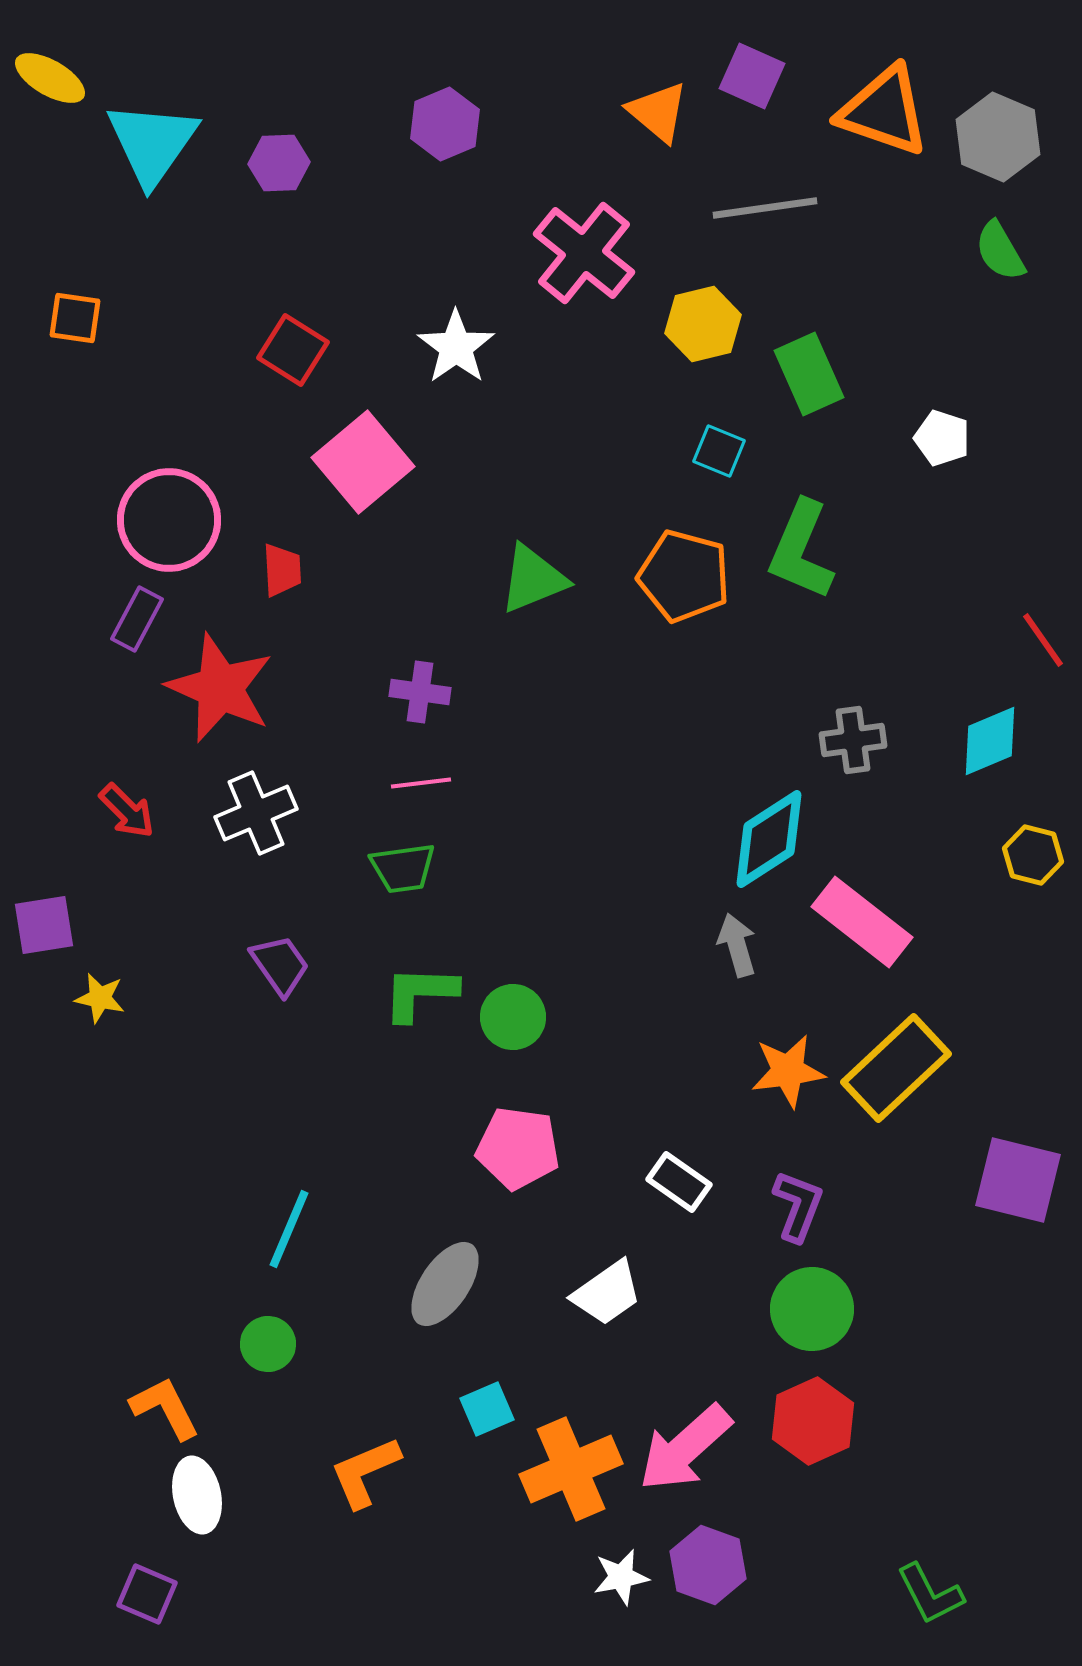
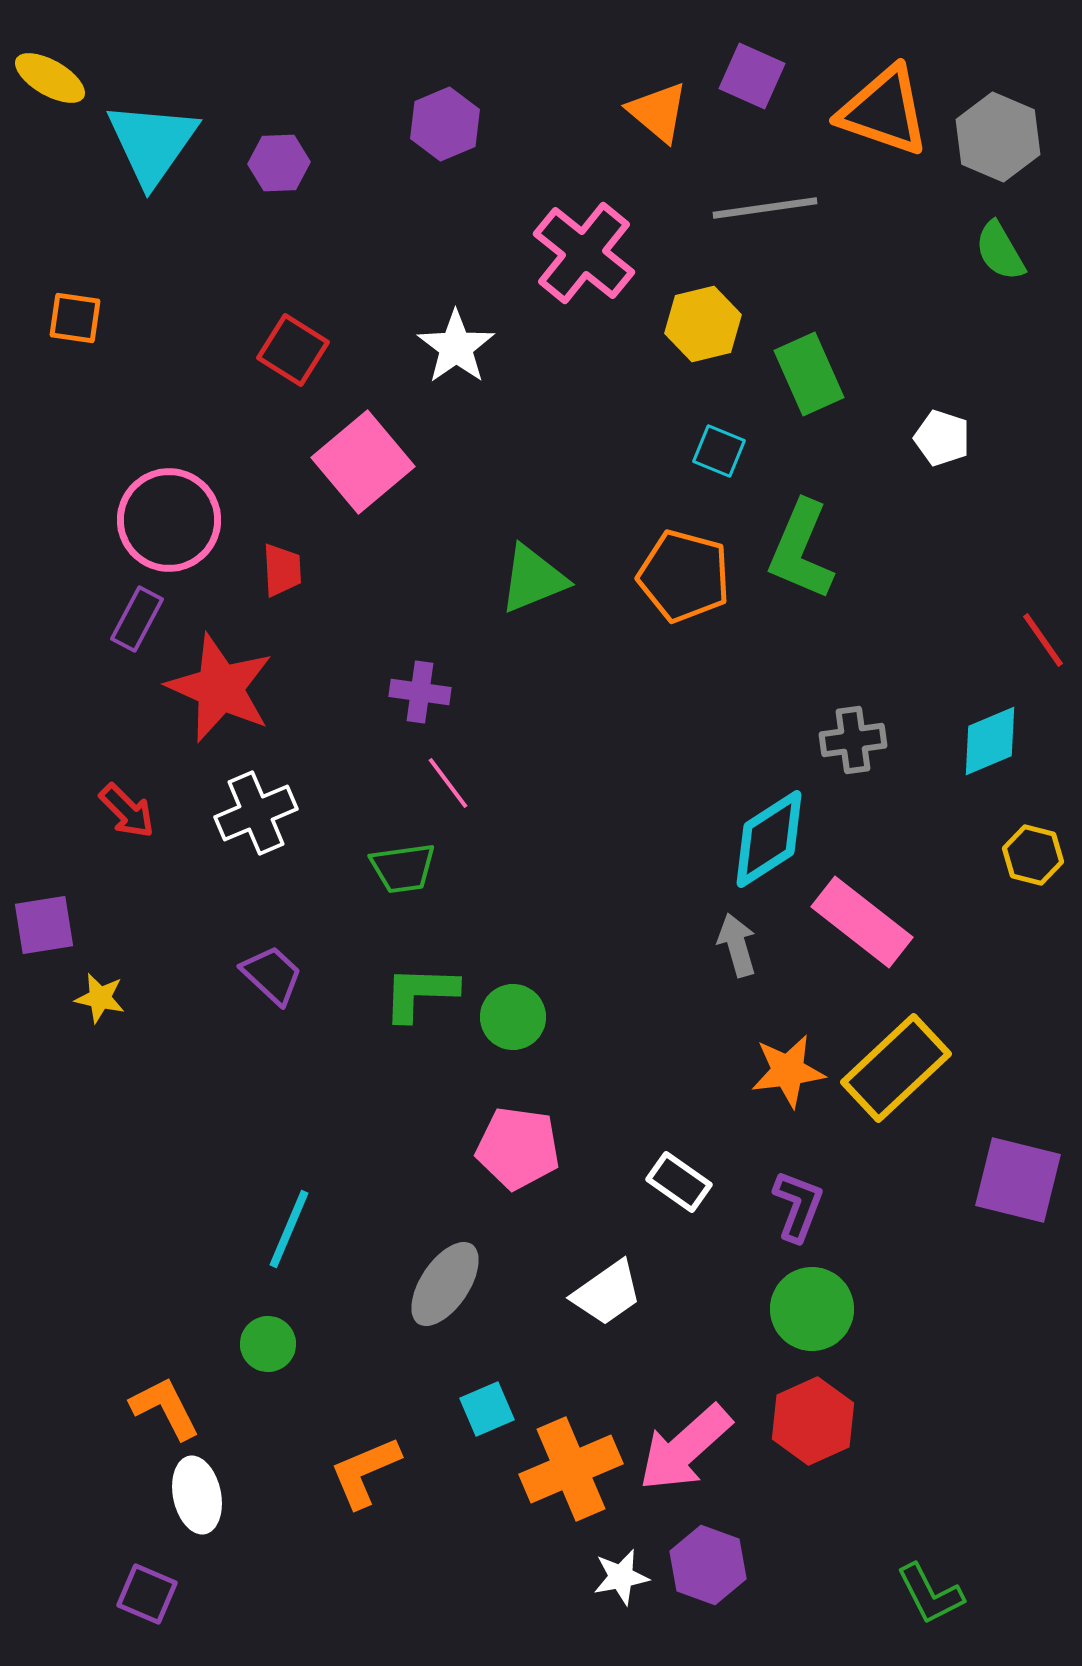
pink line at (421, 783): moved 27 px right; rotated 60 degrees clockwise
purple trapezoid at (280, 965): moved 8 px left, 10 px down; rotated 12 degrees counterclockwise
